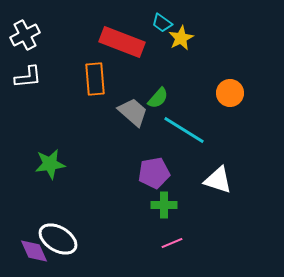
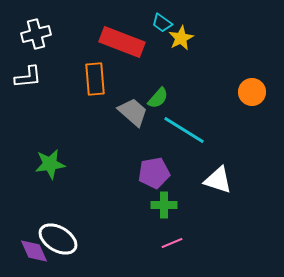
white cross: moved 11 px right, 1 px up; rotated 12 degrees clockwise
orange circle: moved 22 px right, 1 px up
